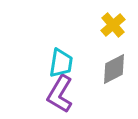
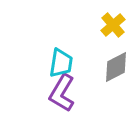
gray diamond: moved 2 px right, 2 px up
purple L-shape: moved 2 px right, 1 px up
